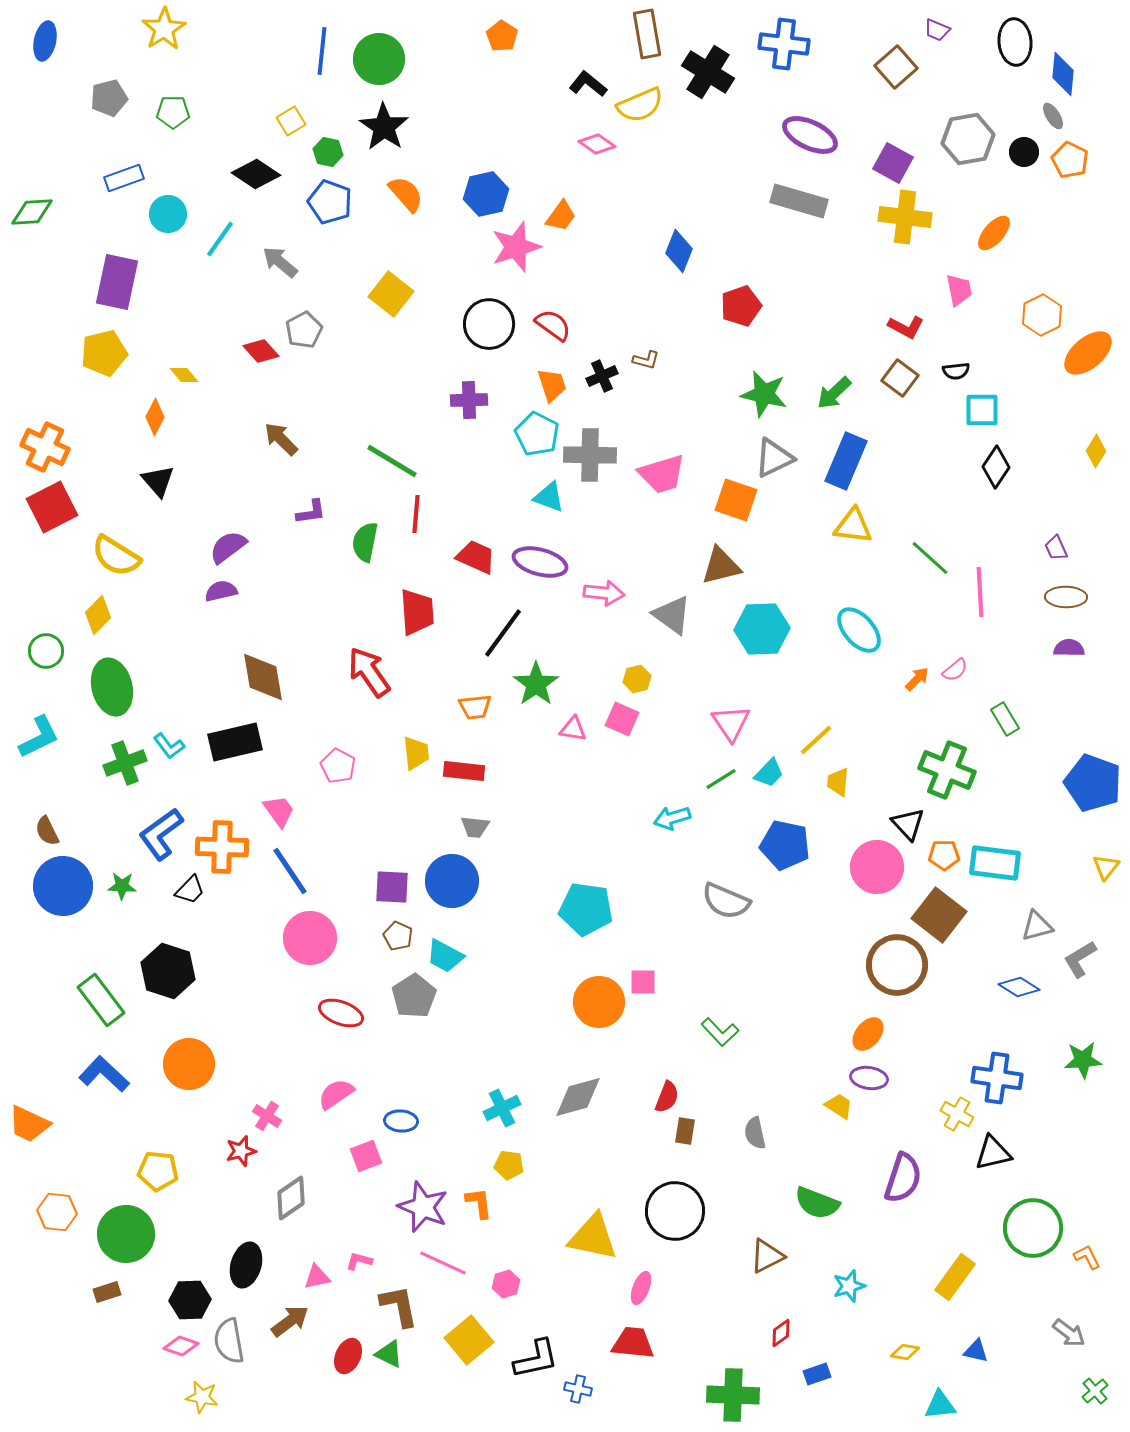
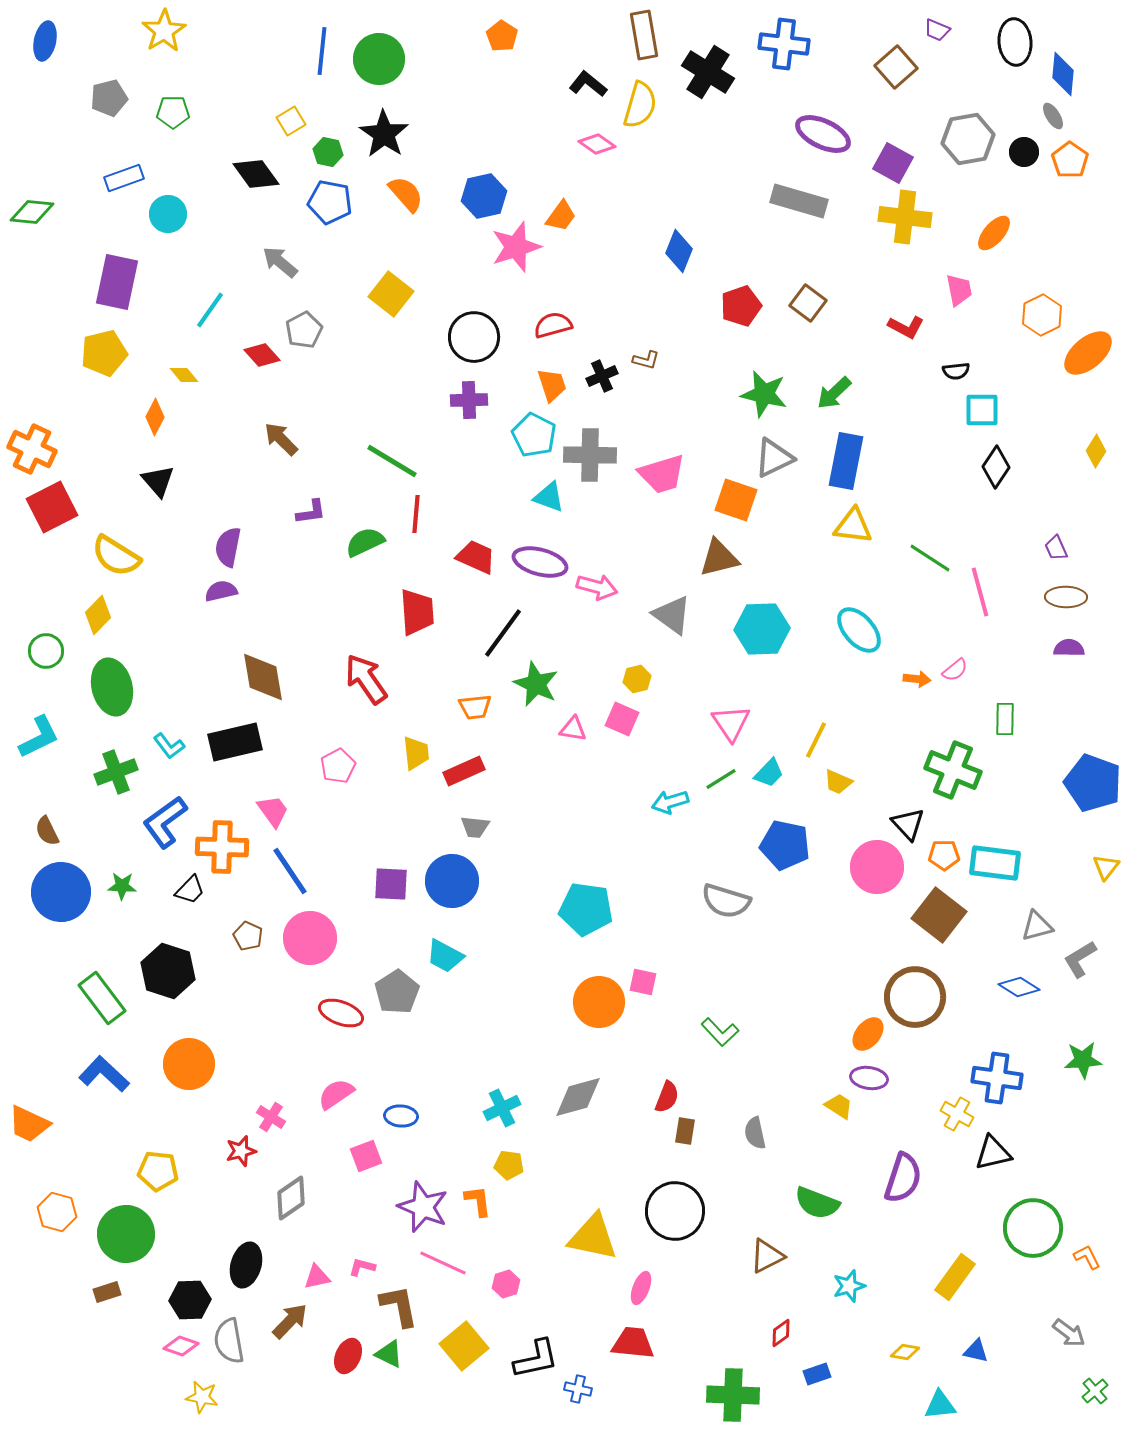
yellow star at (164, 29): moved 2 px down
brown rectangle at (647, 34): moved 3 px left, 1 px down
yellow semicircle at (640, 105): rotated 51 degrees counterclockwise
black star at (384, 127): moved 7 px down
purple ellipse at (810, 135): moved 13 px right, 1 px up
orange pentagon at (1070, 160): rotated 9 degrees clockwise
black diamond at (256, 174): rotated 21 degrees clockwise
blue hexagon at (486, 194): moved 2 px left, 2 px down
blue pentagon at (330, 202): rotated 9 degrees counterclockwise
green diamond at (32, 212): rotated 9 degrees clockwise
cyan line at (220, 239): moved 10 px left, 71 px down
black circle at (489, 324): moved 15 px left, 13 px down
red semicircle at (553, 325): rotated 51 degrees counterclockwise
red diamond at (261, 351): moved 1 px right, 4 px down
brown square at (900, 378): moved 92 px left, 75 px up
cyan pentagon at (537, 434): moved 3 px left, 1 px down
orange cross at (45, 447): moved 13 px left, 2 px down
blue rectangle at (846, 461): rotated 12 degrees counterclockwise
green semicircle at (365, 542): rotated 54 degrees clockwise
purple semicircle at (228, 547): rotated 42 degrees counterclockwise
green line at (930, 558): rotated 9 degrees counterclockwise
brown triangle at (721, 566): moved 2 px left, 8 px up
pink line at (980, 592): rotated 12 degrees counterclockwise
pink arrow at (604, 593): moved 7 px left, 6 px up; rotated 9 degrees clockwise
red arrow at (369, 672): moved 3 px left, 7 px down
orange arrow at (917, 679): rotated 52 degrees clockwise
green star at (536, 684): rotated 12 degrees counterclockwise
green rectangle at (1005, 719): rotated 32 degrees clockwise
yellow line at (816, 740): rotated 21 degrees counterclockwise
green cross at (125, 763): moved 9 px left, 9 px down
pink pentagon at (338, 766): rotated 16 degrees clockwise
green cross at (947, 770): moved 6 px right
red rectangle at (464, 771): rotated 30 degrees counterclockwise
yellow trapezoid at (838, 782): rotated 72 degrees counterclockwise
pink trapezoid at (279, 811): moved 6 px left
cyan arrow at (672, 818): moved 2 px left, 16 px up
blue L-shape at (161, 834): moved 4 px right, 12 px up
blue circle at (63, 886): moved 2 px left, 6 px down
purple square at (392, 887): moved 1 px left, 3 px up
gray semicircle at (726, 901): rotated 6 degrees counterclockwise
brown pentagon at (398, 936): moved 150 px left
brown circle at (897, 965): moved 18 px right, 32 px down
pink square at (643, 982): rotated 12 degrees clockwise
gray pentagon at (414, 996): moved 17 px left, 4 px up
green rectangle at (101, 1000): moved 1 px right, 2 px up
pink cross at (267, 1116): moved 4 px right, 1 px down
blue ellipse at (401, 1121): moved 5 px up
orange L-shape at (479, 1203): moved 1 px left, 2 px up
orange hexagon at (57, 1212): rotated 9 degrees clockwise
pink L-shape at (359, 1261): moved 3 px right, 6 px down
brown arrow at (290, 1321): rotated 9 degrees counterclockwise
yellow square at (469, 1340): moved 5 px left, 6 px down
